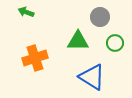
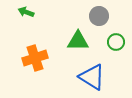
gray circle: moved 1 px left, 1 px up
green circle: moved 1 px right, 1 px up
